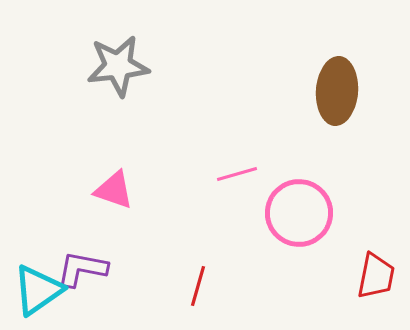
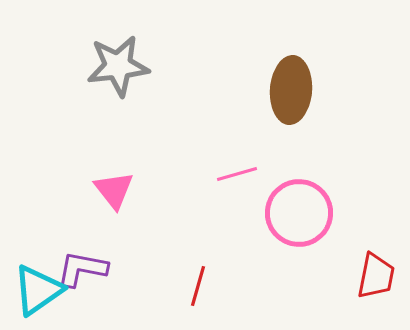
brown ellipse: moved 46 px left, 1 px up
pink triangle: rotated 33 degrees clockwise
